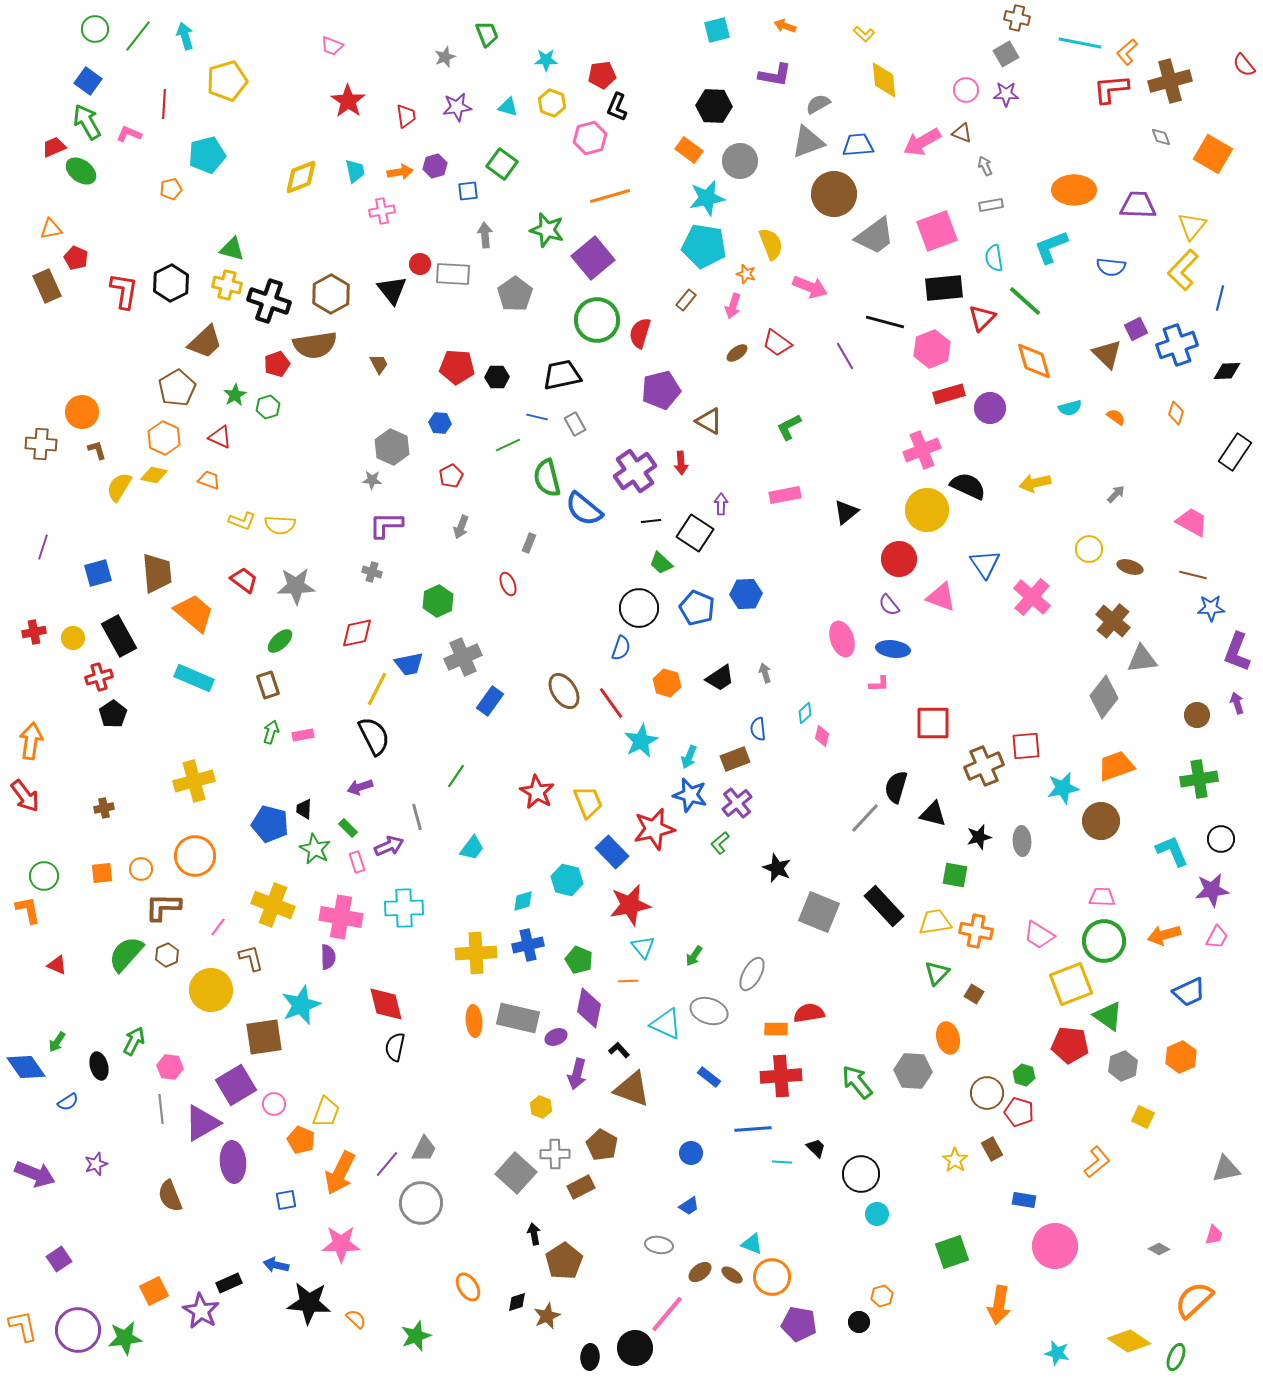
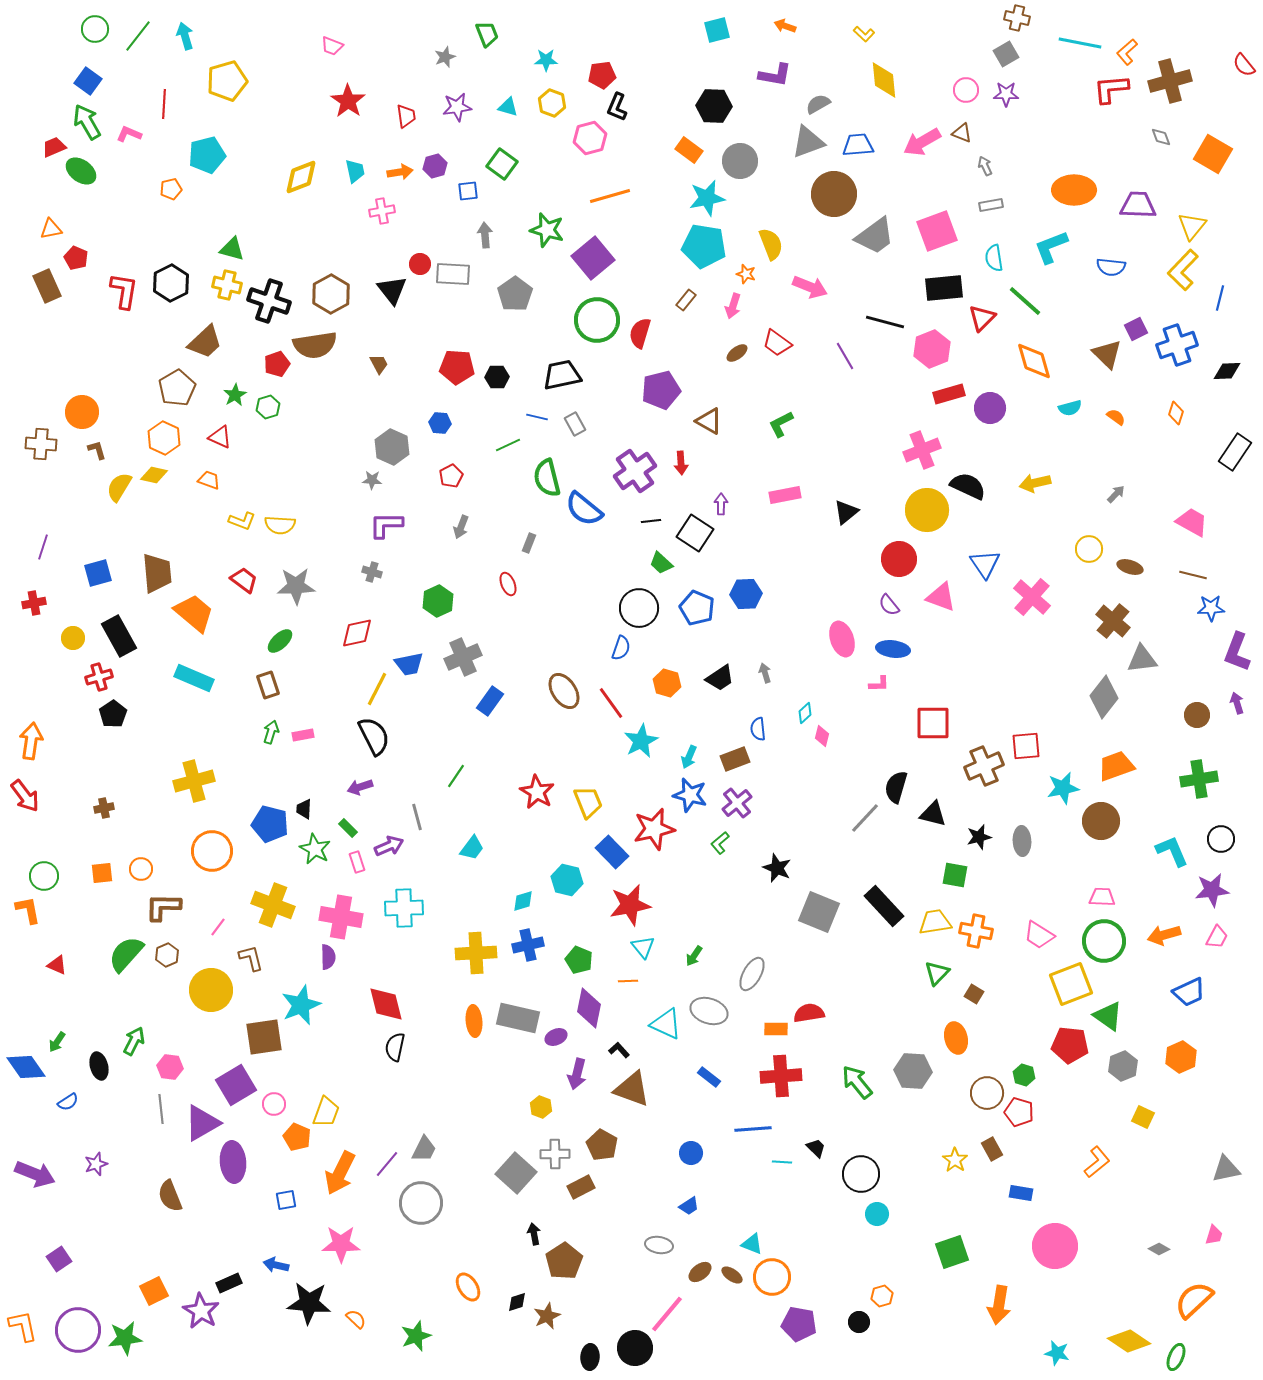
green L-shape at (789, 427): moved 8 px left, 3 px up
red cross at (34, 632): moved 29 px up
orange circle at (195, 856): moved 17 px right, 5 px up
orange ellipse at (948, 1038): moved 8 px right
orange pentagon at (301, 1140): moved 4 px left, 3 px up
blue rectangle at (1024, 1200): moved 3 px left, 7 px up
